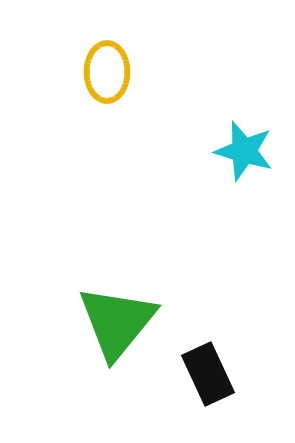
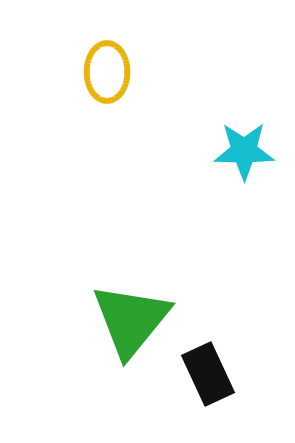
cyan star: rotated 16 degrees counterclockwise
green triangle: moved 14 px right, 2 px up
